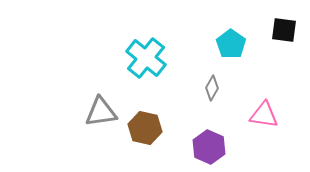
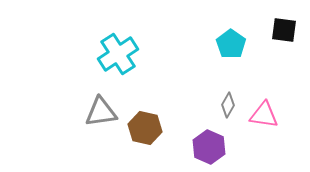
cyan cross: moved 28 px left, 4 px up; rotated 18 degrees clockwise
gray diamond: moved 16 px right, 17 px down
